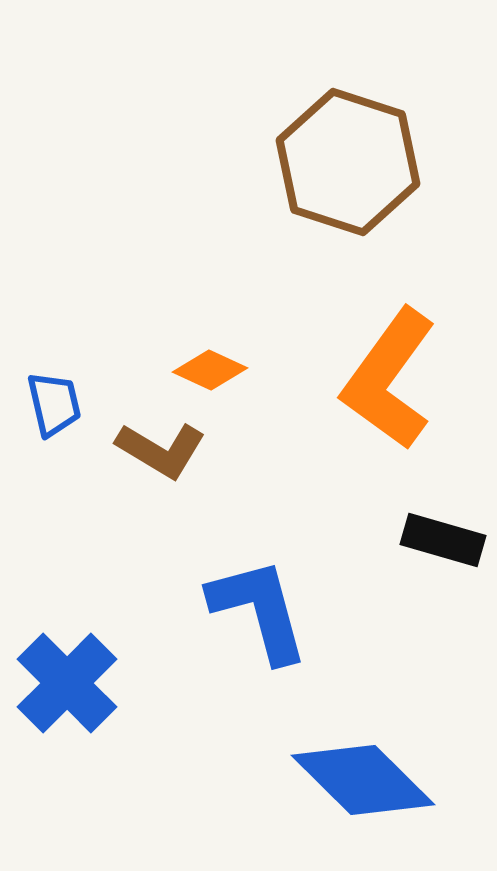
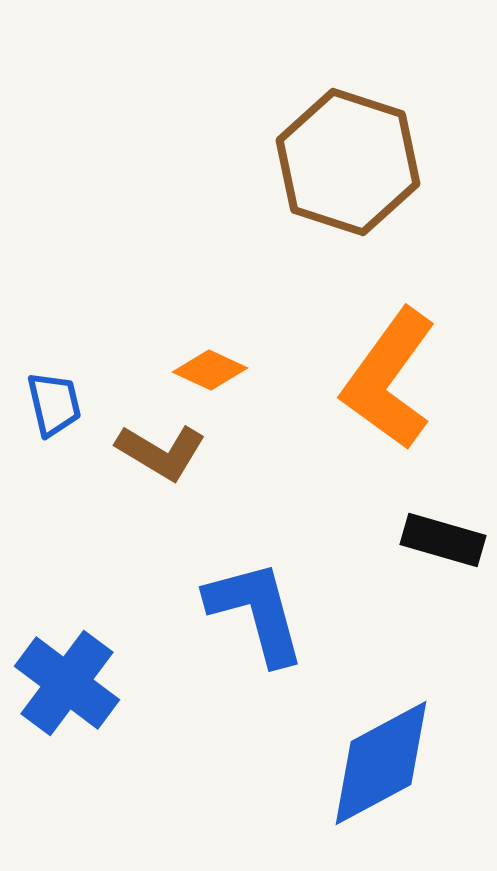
brown L-shape: moved 2 px down
blue L-shape: moved 3 px left, 2 px down
blue cross: rotated 8 degrees counterclockwise
blue diamond: moved 18 px right, 17 px up; rotated 73 degrees counterclockwise
